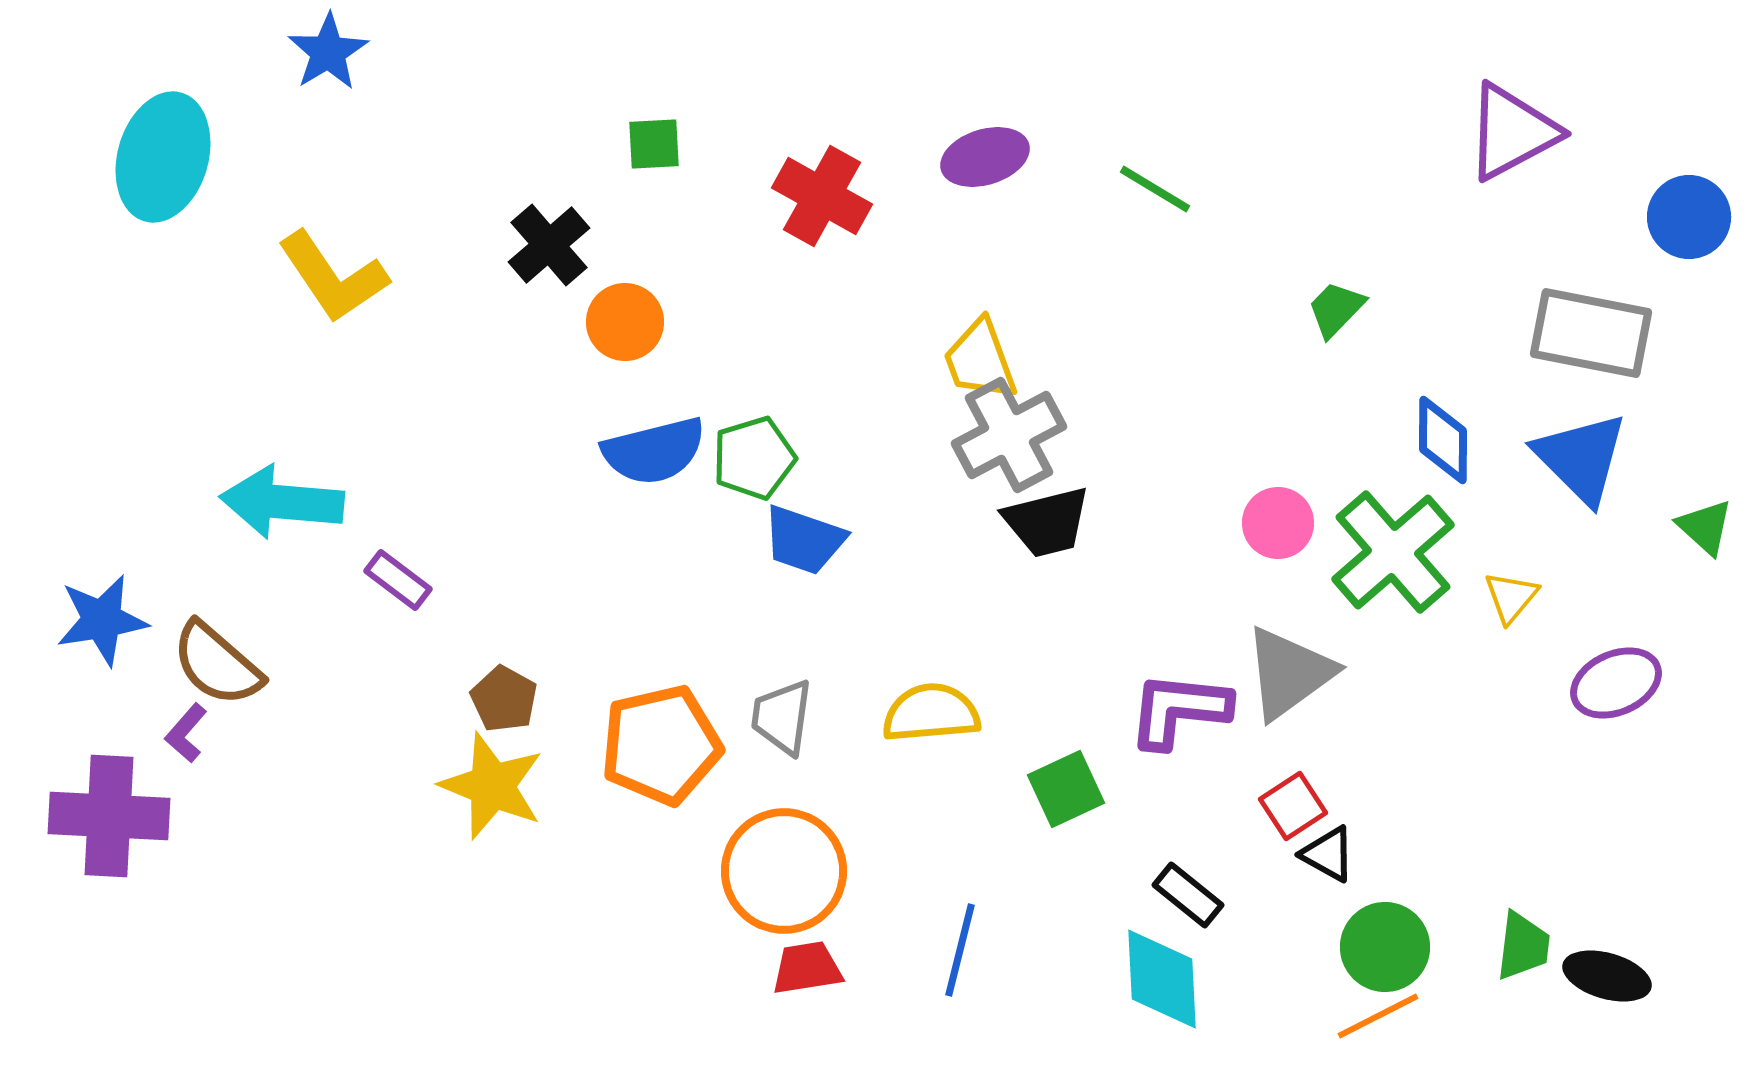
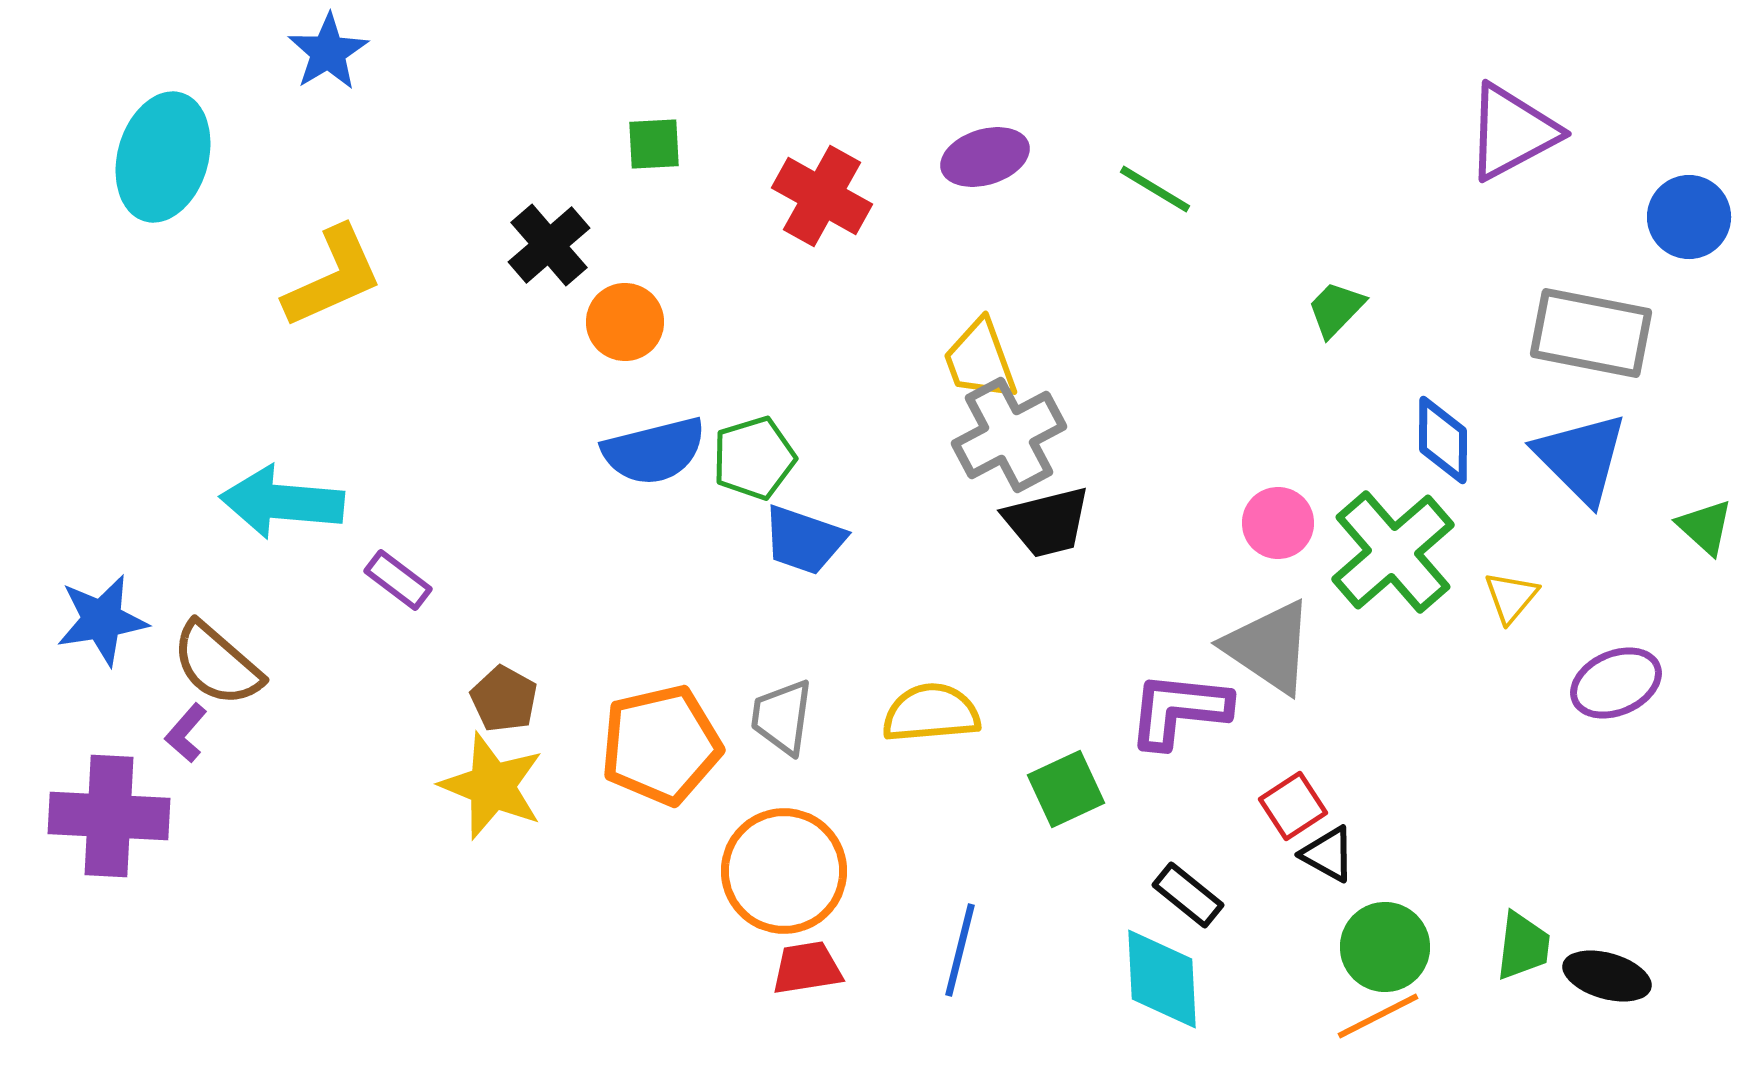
yellow L-shape at (333, 277): rotated 80 degrees counterclockwise
gray triangle at (1289, 673): moved 20 px left, 26 px up; rotated 50 degrees counterclockwise
